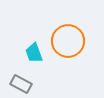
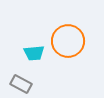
cyan trapezoid: rotated 75 degrees counterclockwise
